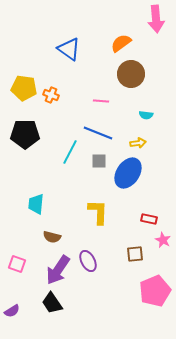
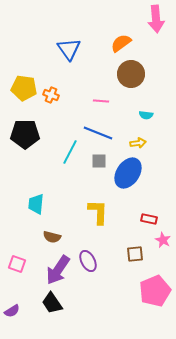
blue triangle: rotated 20 degrees clockwise
